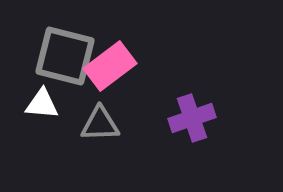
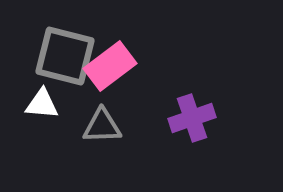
gray triangle: moved 2 px right, 2 px down
